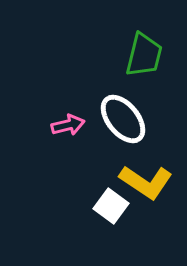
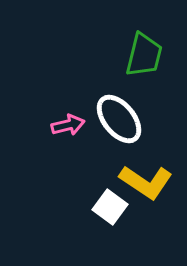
white ellipse: moved 4 px left
white square: moved 1 px left, 1 px down
